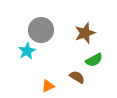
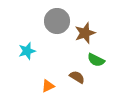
gray circle: moved 16 px right, 9 px up
cyan star: rotated 12 degrees clockwise
green semicircle: moved 2 px right; rotated 54 degrees clockwise
